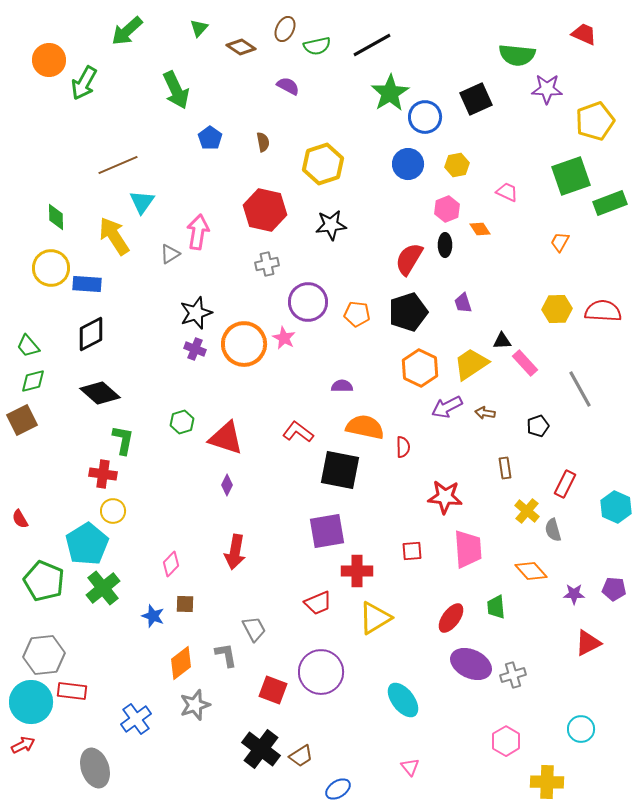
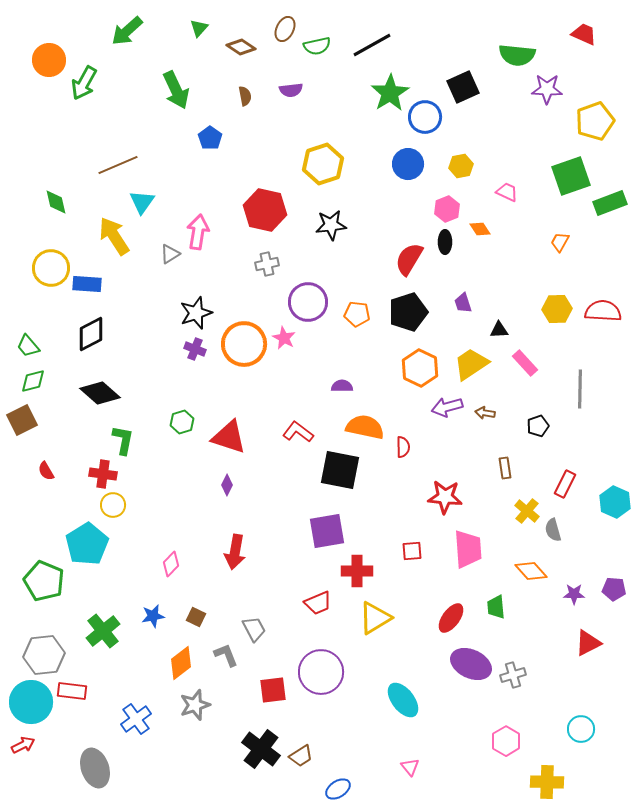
purple semicircle at (288, 86): moved 3 px right, 4 px down; rotated 145 degrees clockwise
black square at (476, 99): moved 13 px left, 12 px up
brown semicircle at (263, 142): moved 18 px left, 46 px up
yellow hexagon at (457, 165): moved 4 px right, 1 px down
green diamond at (56, 217): moved 15 px up; rotated 12 degrees counterclockwise
black ellipse at (445, 245): moved 3 px up
black triangle at (502, 341): moved 3 px left, 11 px up
gray line at (580, 389): rotated 30 degrees clockwise
purple arrow at (447, 407): rotated 12 degrees clockwise
red triangle at (226, 438): moved 3 px right, 1 px up
cyan hexagon at (616, 507): moved 1 px left, 5 px up
yellow circle at (113, 511): moved 6 px up
red semicircle at (20, 519): moved 26 px right, 48 px up
green cross at (103, 588): moved 43 px down
brown square at (185, 604): moved 11 px right, 13 px down; rotated 24 degrees clockwise
blue star at (153, 616): rotated 30 degrees counterclockwise
gray L-shape at (226, 655): rotated 12 degrees counterclockwise
red square at (273, 690): rotated 28 degrees counterclockwise
